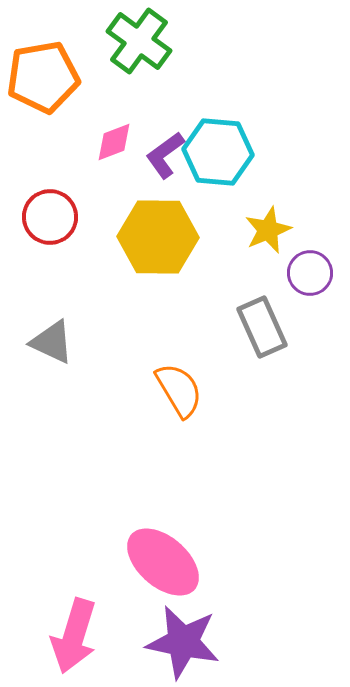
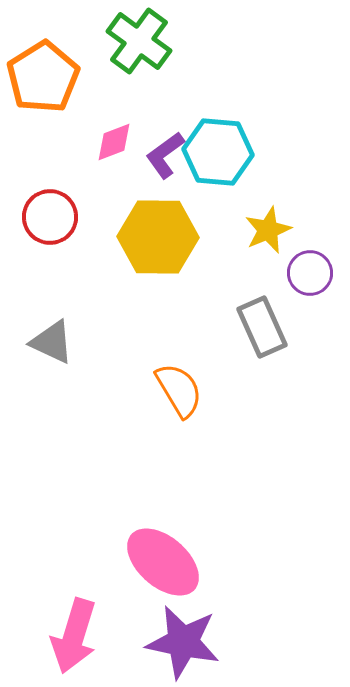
orange pentagon: rotated 22 degrees counterclockwise
